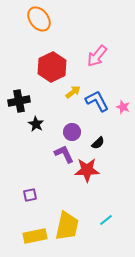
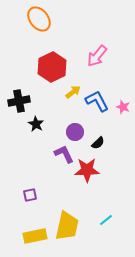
purple circle: moved 3 px right
